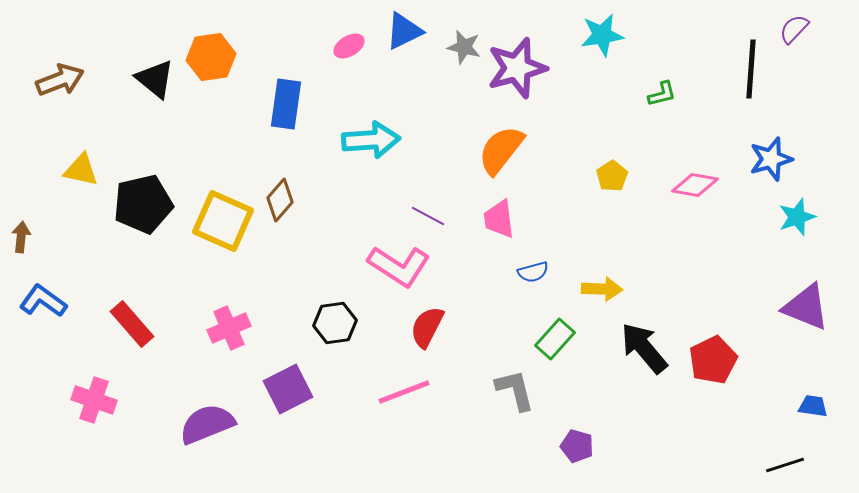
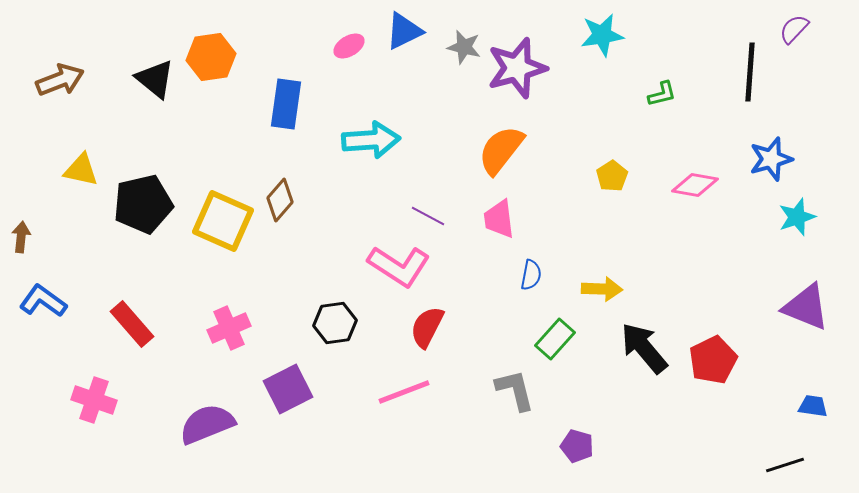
black line at (751, 69): moved 1 px left, 3 px down
blue semicircle at (533, 272): moved 2 px left, 3 px down; rotated 64 degrees counterclockwise
